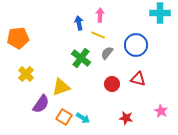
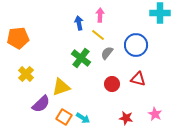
yellow line: rotated 16 degrees clockwise
purple semicircle: rotated 12 degrees clockwise
pink star: moved 6 px left, 3 px down
